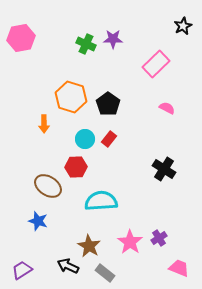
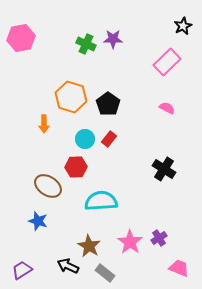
pink rectangle: moved 11 px right, 2 px up
